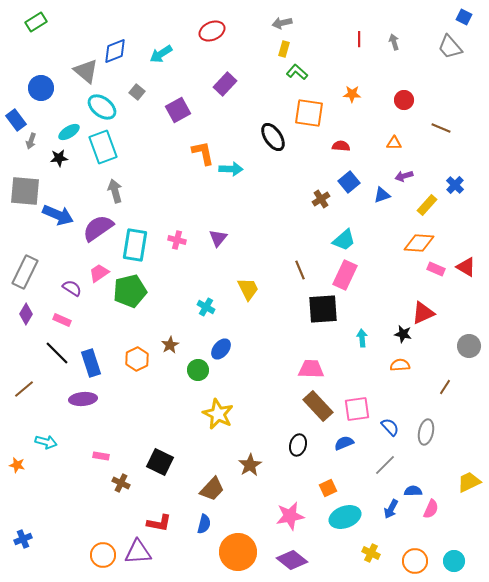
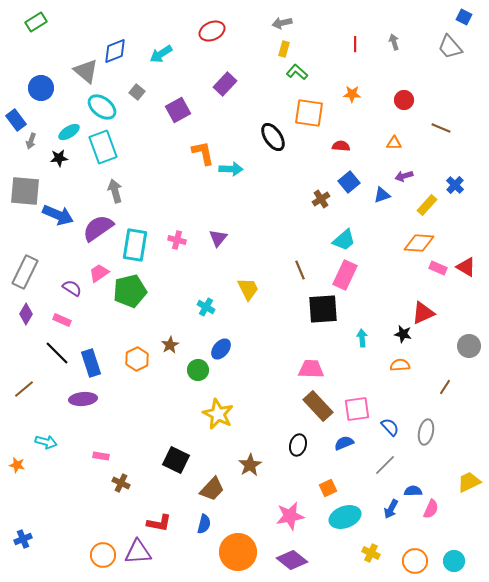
red line at (359, 39): moved 4 px left, 5 px down
pink rectangle at (436, 269): moved 2 px right, 1 px up
black square at (160, 462): moved 16 px right, 2 px up
